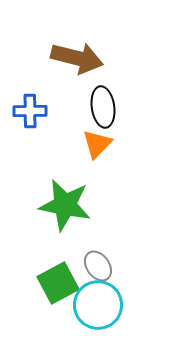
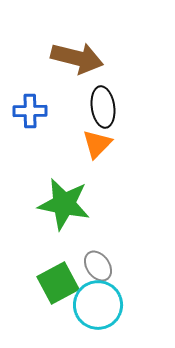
green star: moved 1 px left, 1 px up
